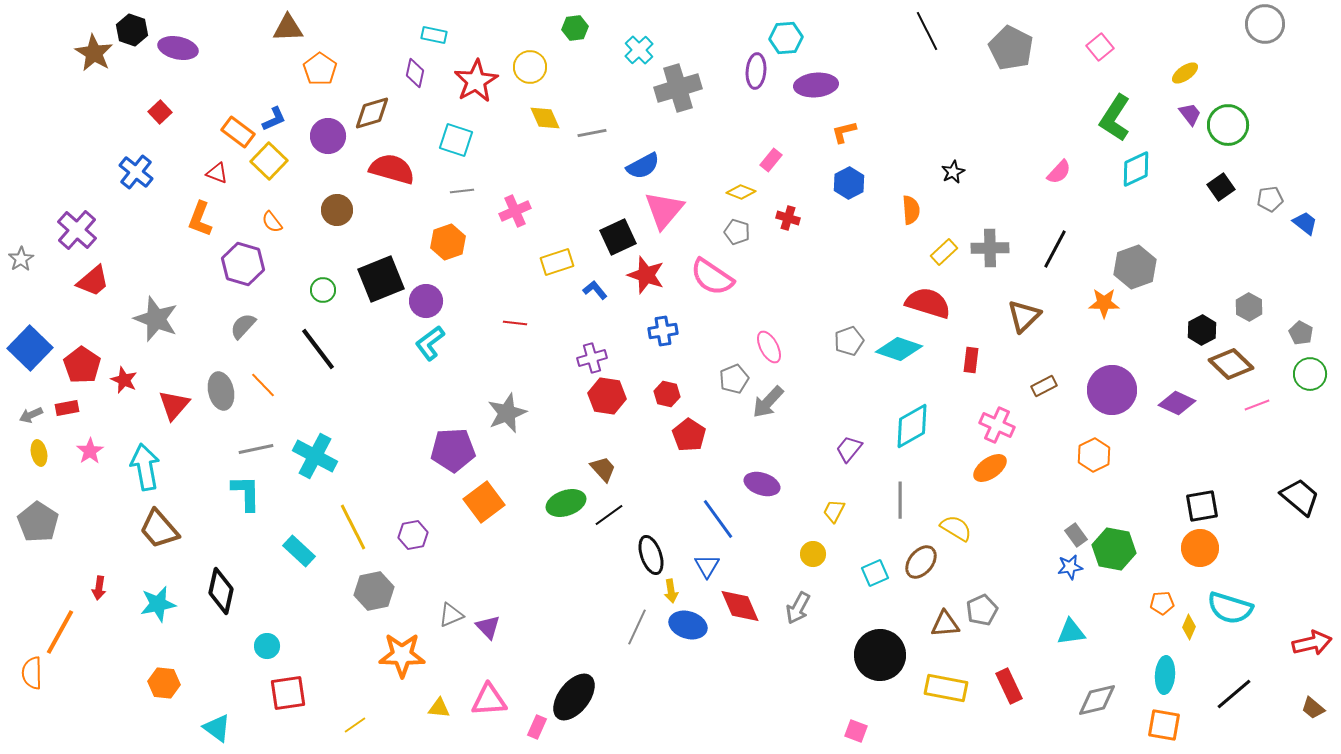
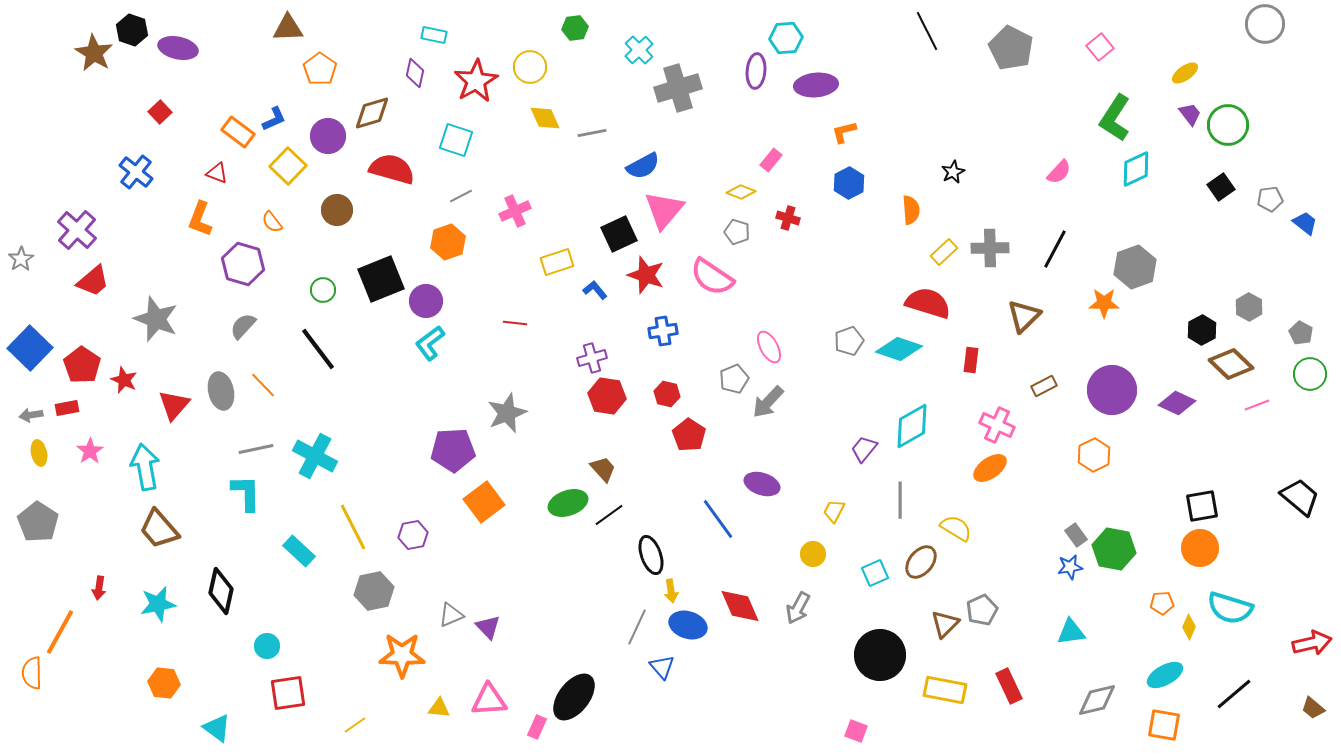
yellow square at (269, 161): moved 19 px right, 5 px down
gray line at (462, 191): moved 1 px left, 5 px down; rotated 20 degrees counterclockwise
black square at (618, 237): moved 1 px right, 3 px up
gray arrow at (31, 415): rotated 15 degrees clockwise
purple trapezoid at (849, 449): moved 15 px right
green ellipse at (566, 503): moved 2 px right
blue triangle at (707, 566): moved 45 px left, 101 px down; rotated 12 degrees counterclockwise
brown triangle at (945, 624): rotated 40 degrees counterclockwise
cyan ellipse at (1165, 675): rotated 57 degrees clockwise
yellow rectangle at (946, 688): moved 1 px left, 2 px down
